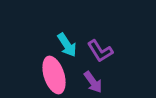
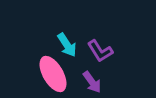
pink ellipse: moved 1 px left, 1 px up; rotated 12 degrees counterclockwise
purple arrow: moved 1 px left
